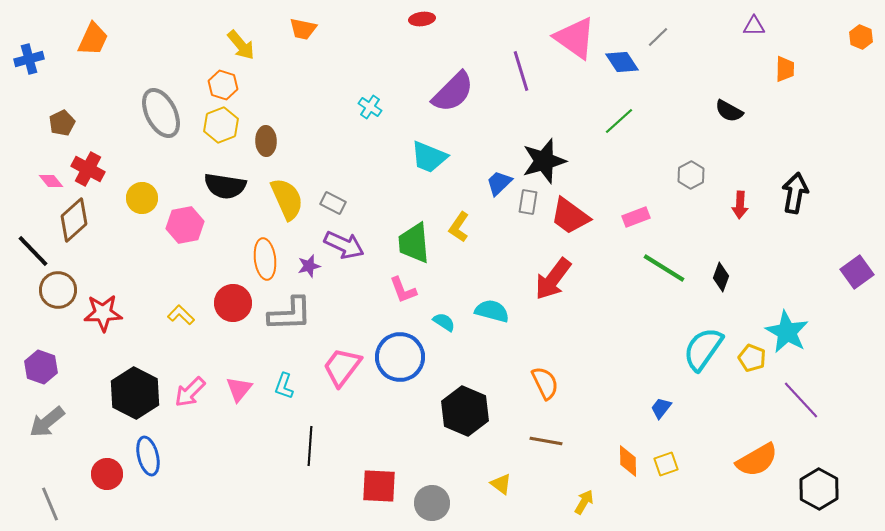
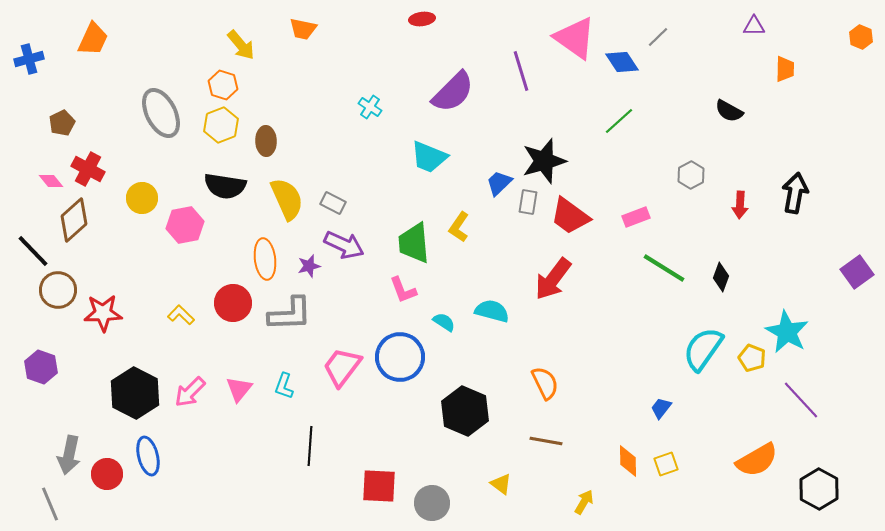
gray arrow at (47, 422): moved 22 px right, 33 px down; rotated 39 degrees counterclockwise
